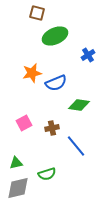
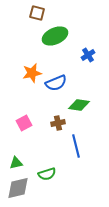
brown cross: moved 6 px right, 5 px up
blue line: rotated 25 degrees clockwise
